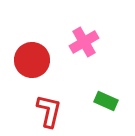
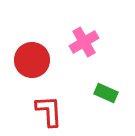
green rectangle: moved 8 px up
red L-shape: rotated 16 degrees counterclockwise
